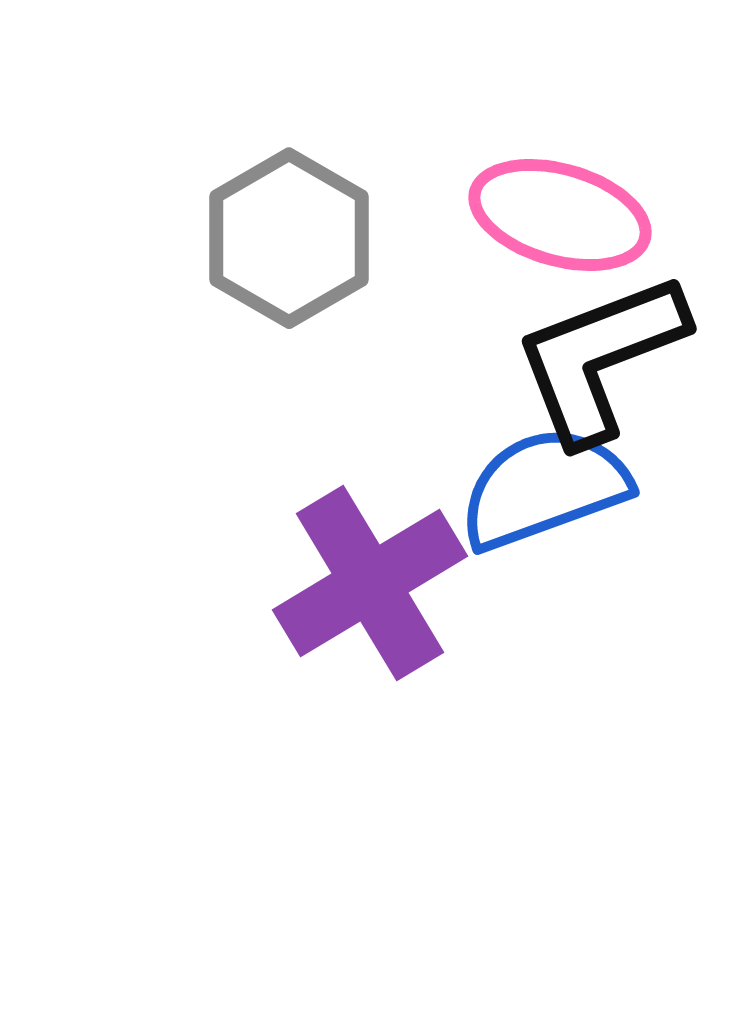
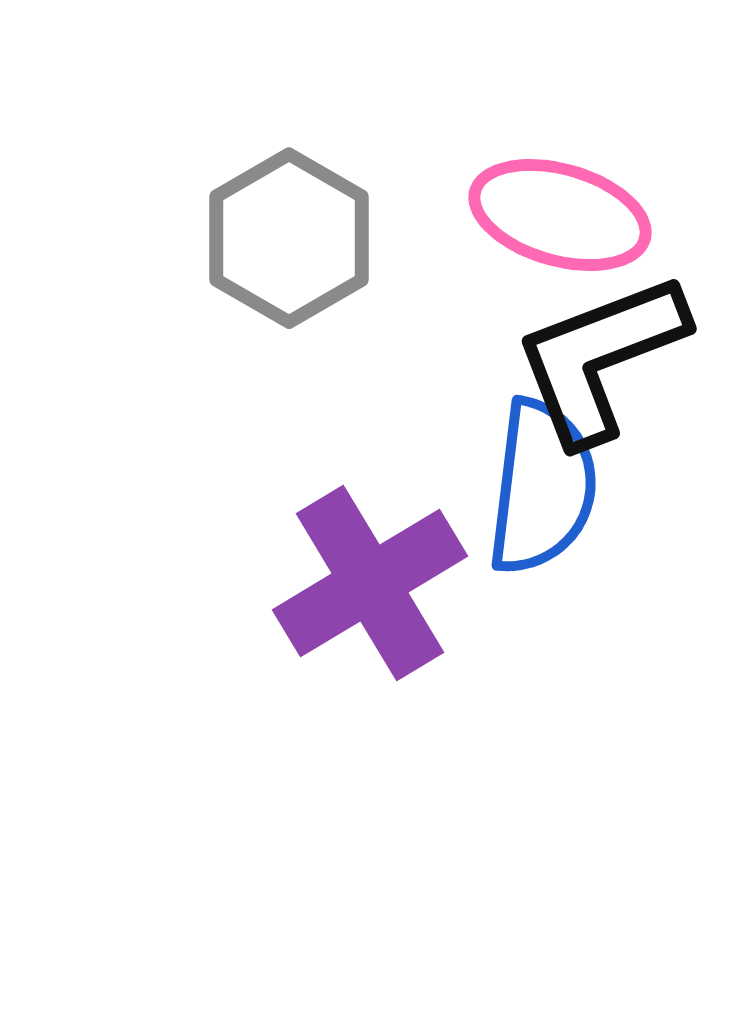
blue semicircle: moved 2 px left, 1 px up; rotated 117 degrees clockwise
